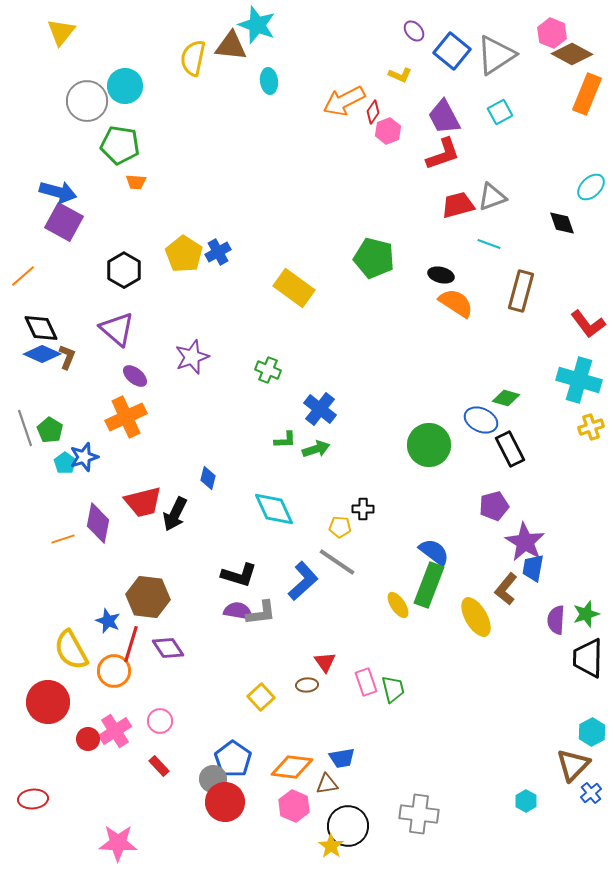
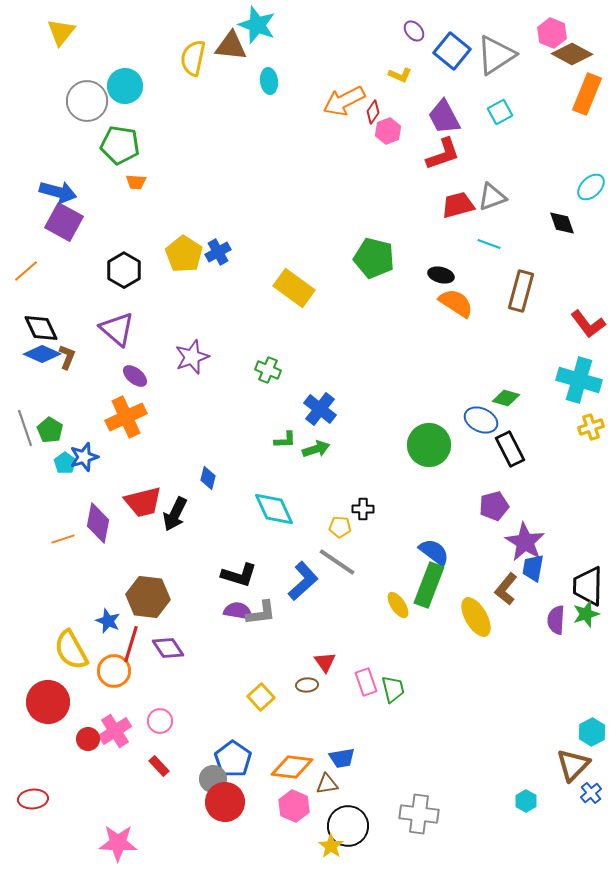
orange line at (23, 276): moved 3 px right, 5 px up
black trapezoid at (588, 658): moved 72 px up
